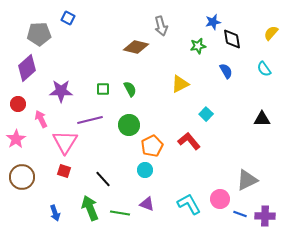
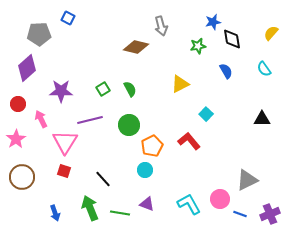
green square: rotated 32 degrees counterclockwise
purple cross: moved 5 px right, 2 px up; rotated 24 degrees counterclockwise
